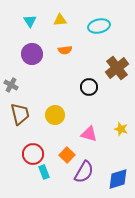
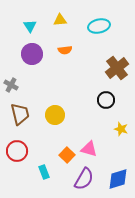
cyan triangle: moved 5 px down
black circle: moved 17 px right, 13 px down
pink triangle: moved 15 px down
red circle: moved 16 px left, 3 px up
purple semicircle: moved 7 px down
